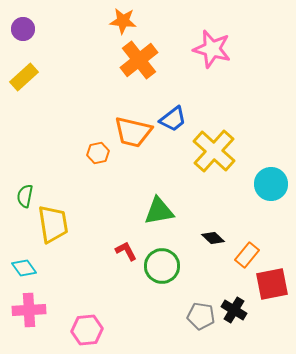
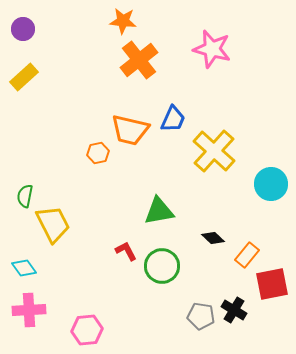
blue trapezoid: rotated 28 degrees counterclockwise
orange trapezoid: moved 3 px left, 2 px up
yellow trapezoid: rotated 18 degrees counterclockwise
